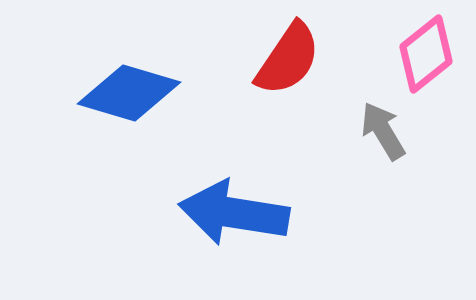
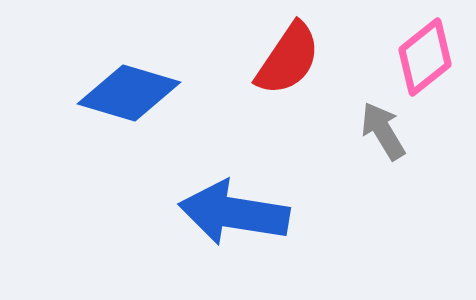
pink diamond: moved 1 px left, 3 px down
